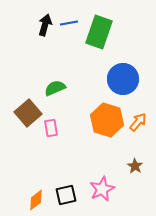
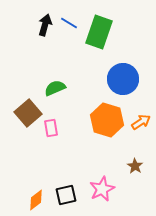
blue line: rotated 42 degrees clockwise
orange arrow: moved 3 px right; rotated 18 degrees clockwise
